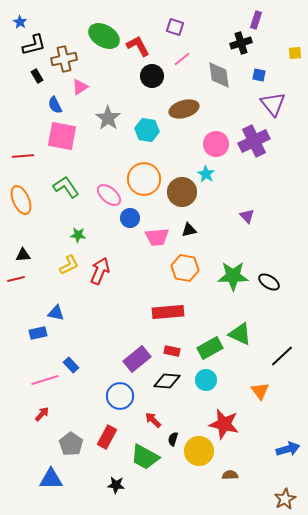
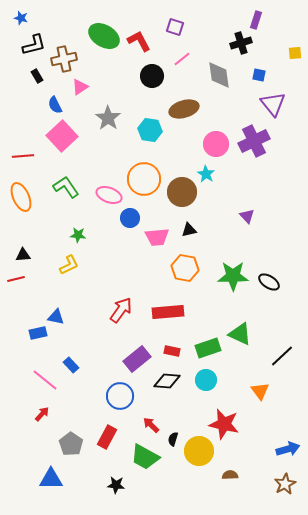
blue star at (20, 22): moved 1 px right, 4 px up; rotated 16 degrees counterclockwise
red L-shape at (138, 46): moved 1 px right, 5 px up
cyan hexagon at (147, 130): moved 3 px right
pink square at (62, 136): rotated 36 degrees clockwise
pink ellipse at (109, 195): rotated 20 degrees counterclockwise
orange ellipse at (21, 200): moved 3 px up
red arrow at (100, 271): moved 21 px right, 39 px down; rotated 12 degrees clockwise
blue triangle at (56, 313): moved 4 px down
green rectangle at (210, 348): moved 2 px left; rotated 10 degrees clockwise
pink line at (45, 380): rotated 56 degrees clockwise
red arrow at (153, 420): moved 2 px left, 5 px down
brown star at (285, 499): moved 15 px up
